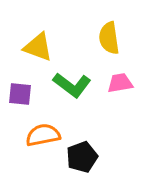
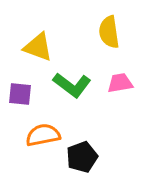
yellow semicircle: moved 6 px up
